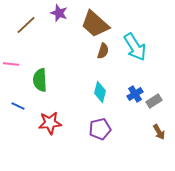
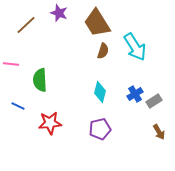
brown trapezoid: moved 2 px right, 1 px up; rotated 16 degrees clockwise
